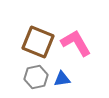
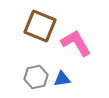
brown square: moved 2 px right, 16 px up
